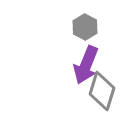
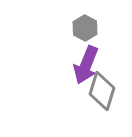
gray hexagon: moved 1 px down
